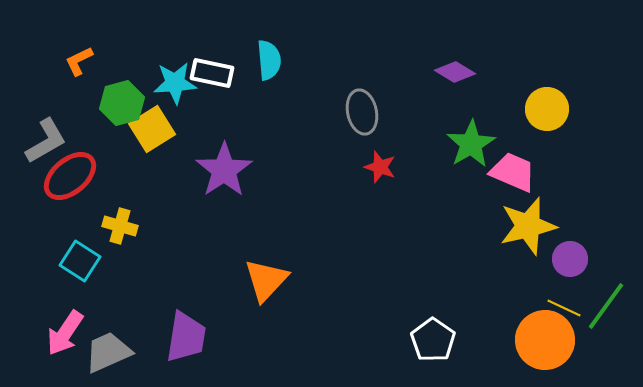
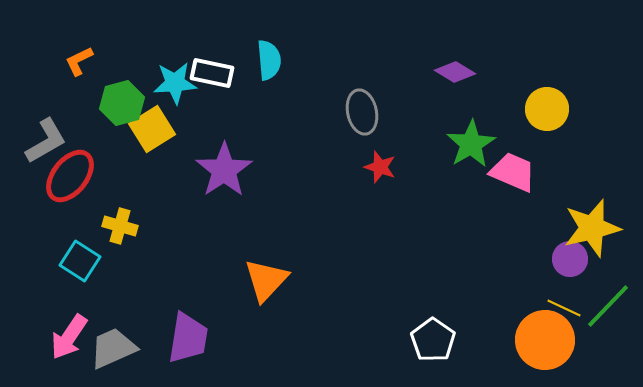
red ellipse: rotated 12 degrees counterclockwise
yellow star: moved 64 px right, 2 px down
green line: moved 2 px right; rotated 8 degrees clockwise
pink arrow: moved 4 px right, 4 px down
purple trapezoid: moved 2 px right, 1 px down
gray trapezoid: moved 5 px right, 4 px up
